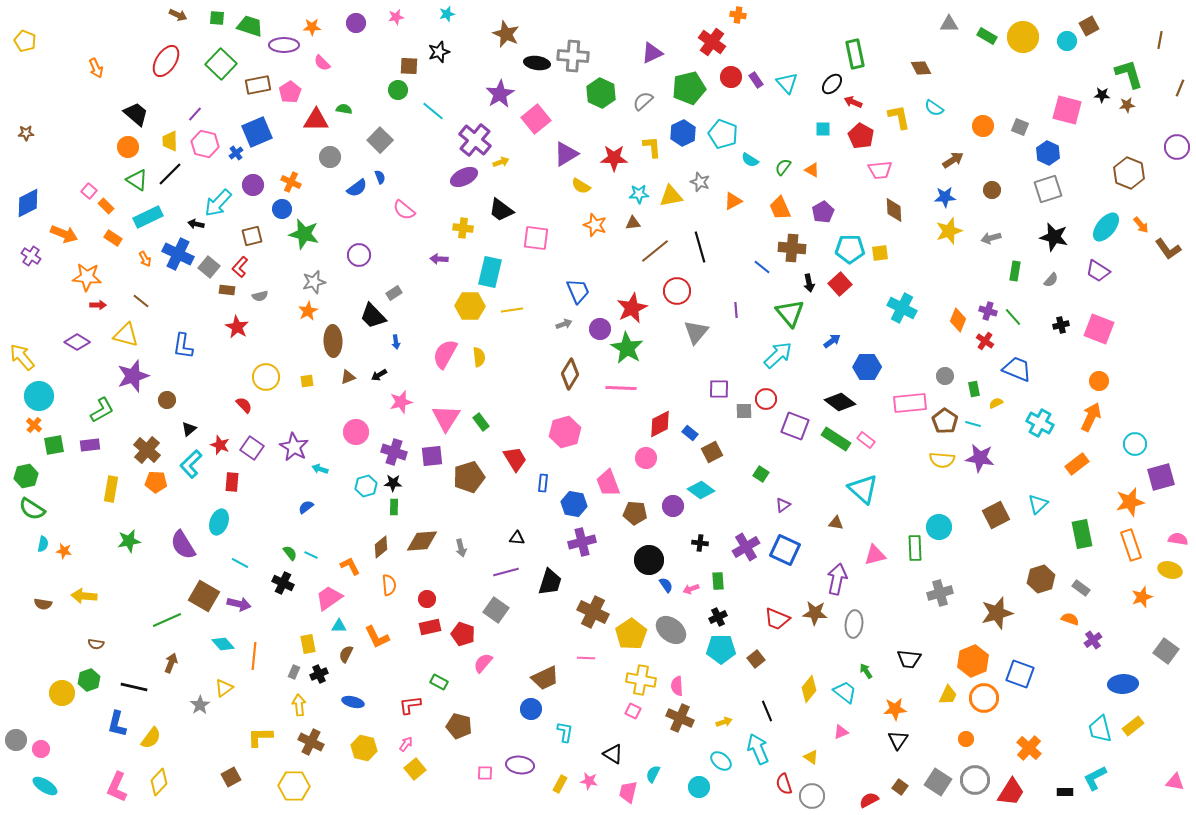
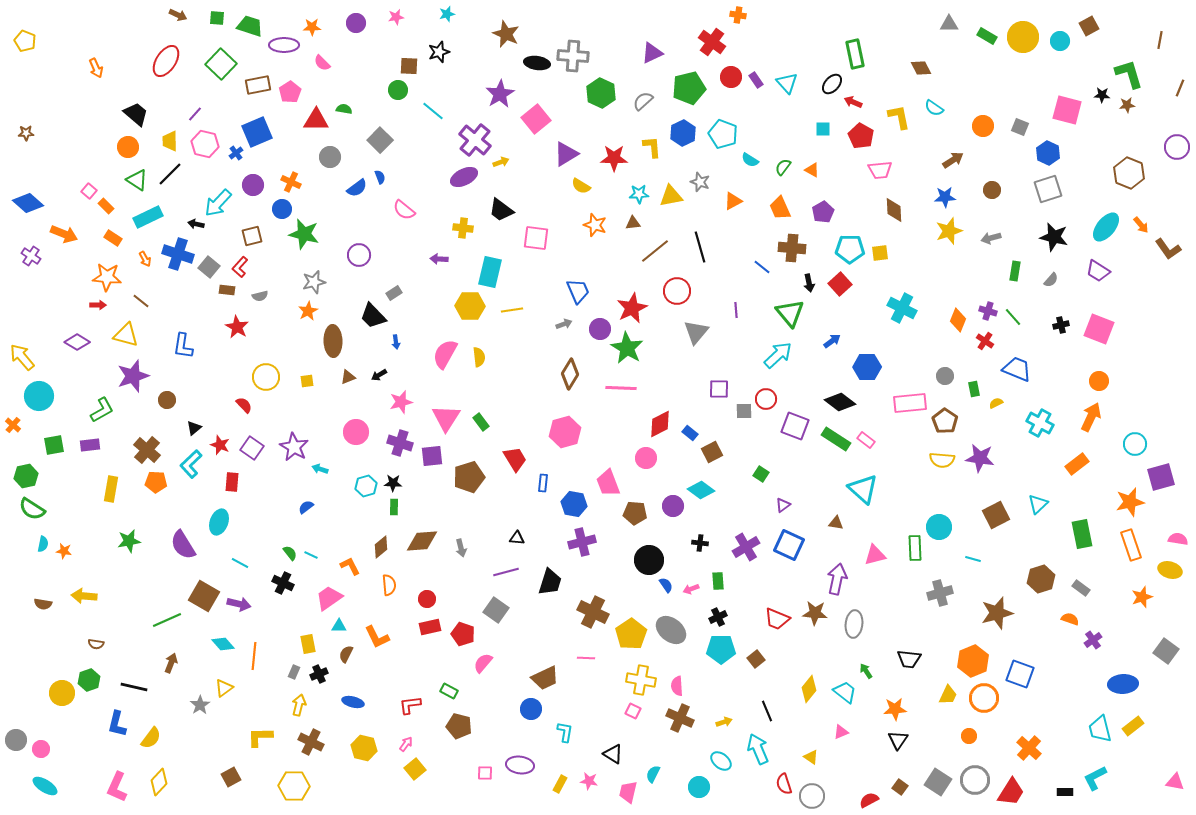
cyan circle at (1067, 41): moved 7 px left
blue diamond at (28, 203): rotated 68 degrees clockwise
blue cross at (178, 254): rotated 8 degrees counterclockwise
orange star at (87, 277): moved 20 px right
cyan line at (973, 424): moved 135 px down
orange cross at (34, 425): moved 21 px left
black triangle at (189, 429): moved 5 px right, 1 px up
purple cross at (394, 452): moved 6 px right, 9 px up
blue square at (785, 550): moved 4 px right, 5 px up
green rectangle at (439, 682): moved 10 px right, 9 px down
yellow arrow at (299, 705): rotated 20 degrees clockwise
orange circle at (966, 739): moved 3 px right, 3 px up
